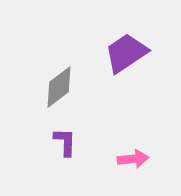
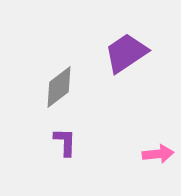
pink arrow: moved 25 px right, 5 px up
